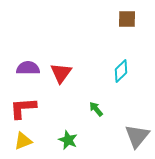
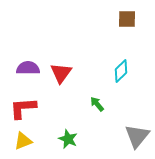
green arrow: moved 1 px right, 5 px up
green star: moved 1 px up
